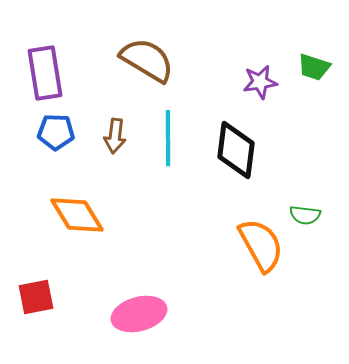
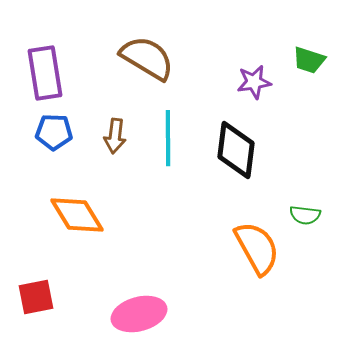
brown semicircle: moved 2 px up
green trapezoid: moved 5 px left, 7 px up
purple star: moved 6 px left
blue pentagon: moved 2 px left
orange semicircle: moved 4 px left, 3 px down
